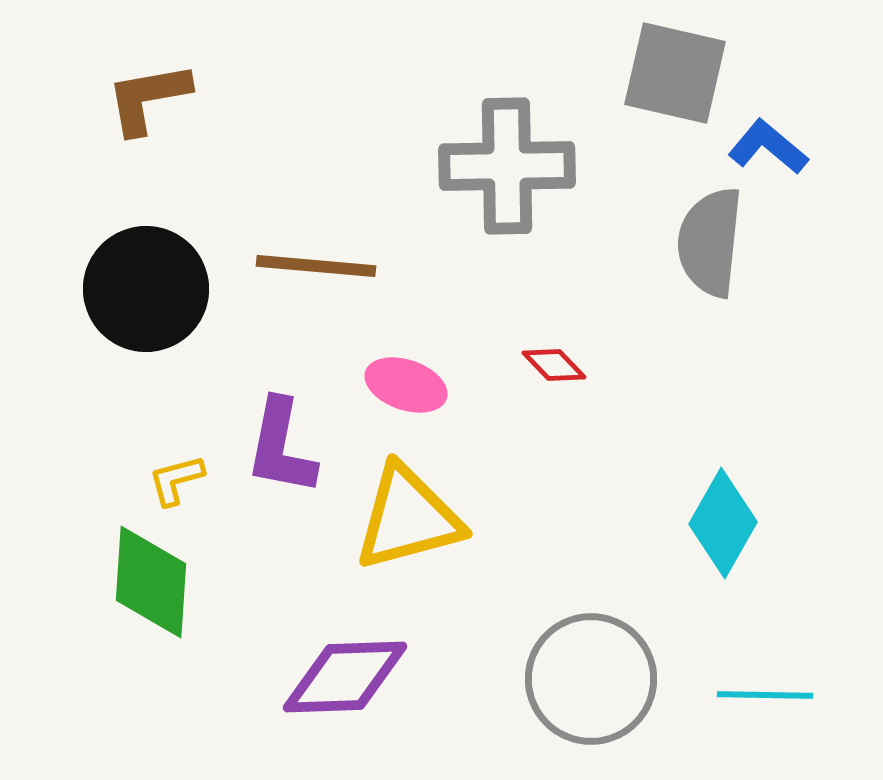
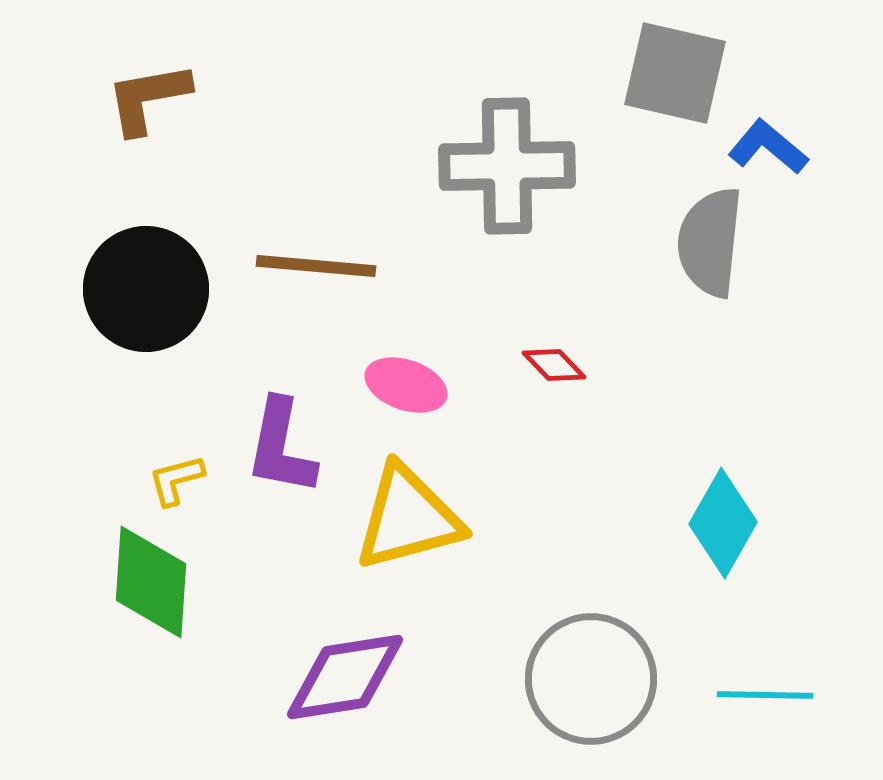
purple diamond: rotated 7 degrees counterclockwise
